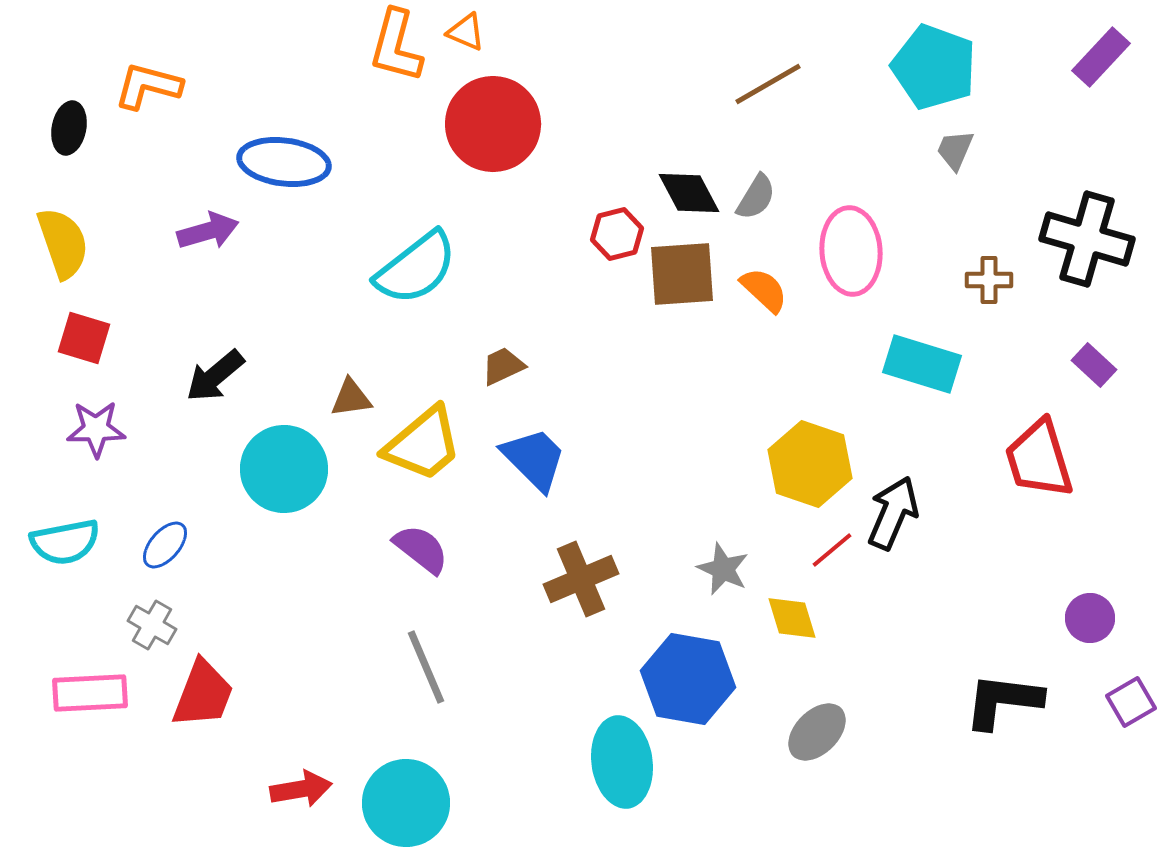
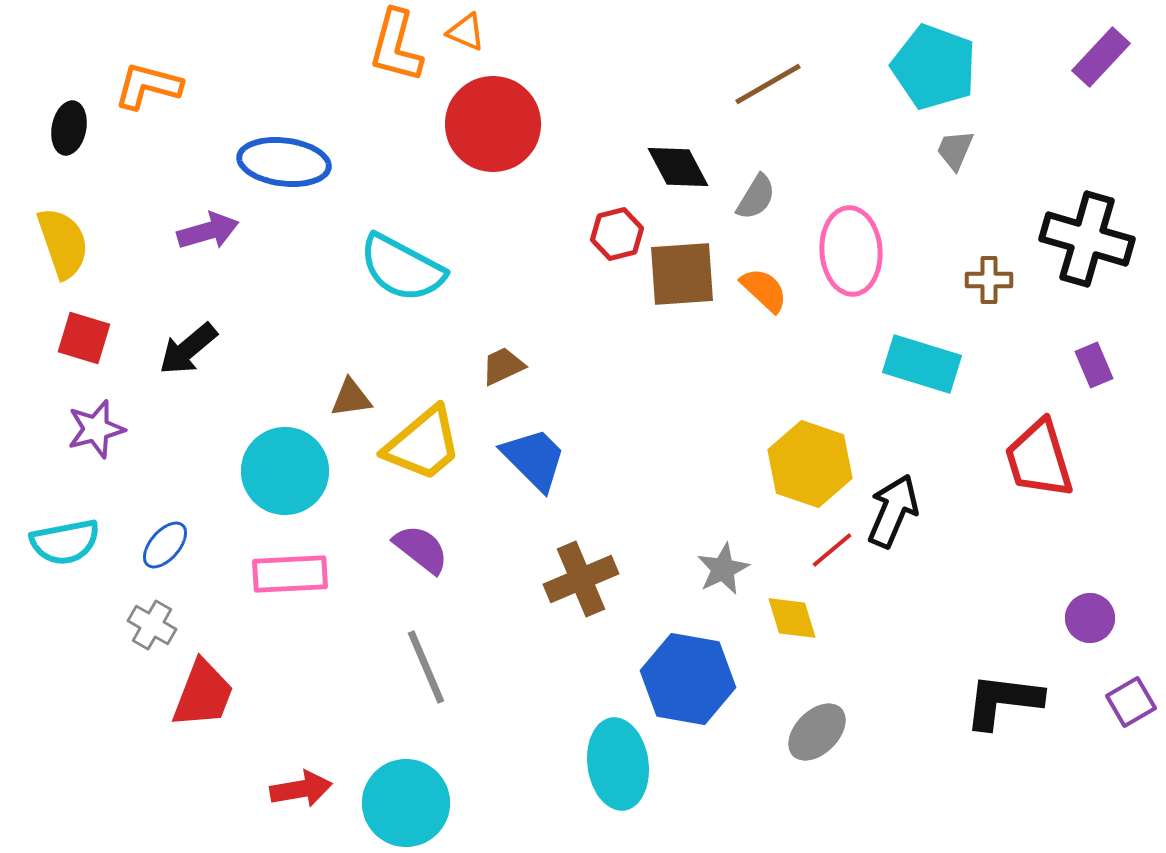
black diamond at (689, 193): moved 11 px left, 26 px up
cyan semicircle at (416, 268): moved 14 px left; rotated 66 degrees clockwise
purple rectangle at (1094, 365): rotated 24 degrees clockwise
black arrow at (215, 376): moved 27 px left, 27 px up
purple star at (96, 429): rotated 14 degrees counterclockwise
cyan circle at (284, 469): moved 1 px right, 2 px down
black arrow at (893, 513): moved 2 px up
gray star at (723, 569): rotated 22 degrees clockwise
pink rectangle at (90, 693): moved 200 px right, 119 px up
cyan ellipse at (622, 762): moved 4 px left, 2 px down
